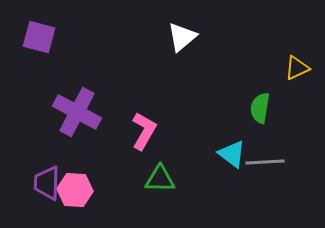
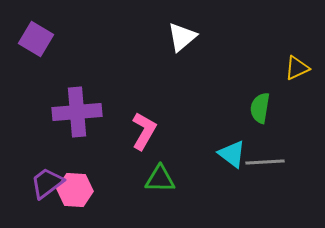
purple square: moved 3 px left, 2 px down; rotated 16 degrees clockwise
purple cross: rotated 33 degrees counterclockwise
purple trapezoid: rotated 51 degrees clockwise
